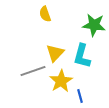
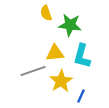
yellow semicircle: moved 1 px right, 1 px up
green star: moved 24 px left
yellow triangle: rotated 42 degrees clockwise
blue line: moved 1 px right; rotated 40 degrees clockwise
